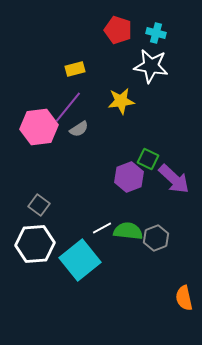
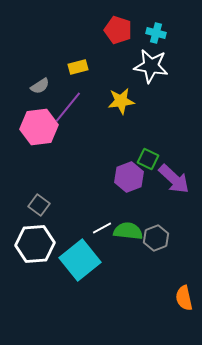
yellow rectangle: moved 3 px right, 2 px up
gray semicircle: moved 39 px left, 43 px up
